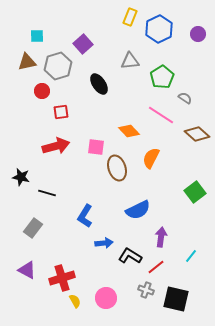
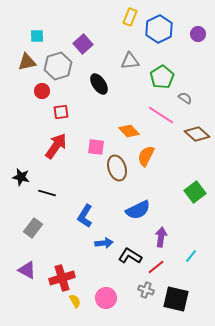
red arrow: rotated 40 degrees counterclockwise
orange semicircle: moved 5 px left, 2 px up
